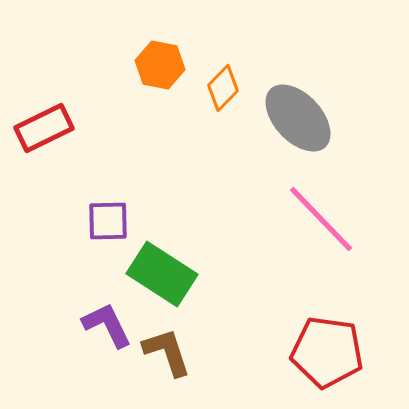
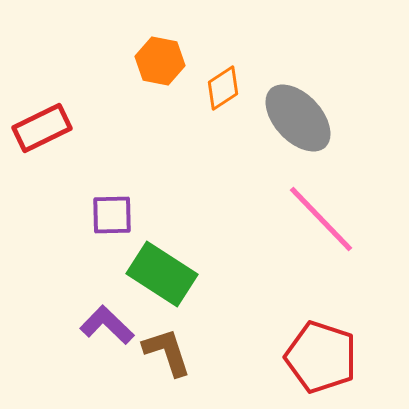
orange hexagon: moved 4 px up
orange diamond: rotated 12 degrees clockwise
red rectangle: moved 2 px left
purple square: moved 4 px right, 6 px up
purple L-shape: rotated 20 degrees counterclockwise
red pentagon: moved 6 px left, 5 px down; rotated 10 degrees clockwise
